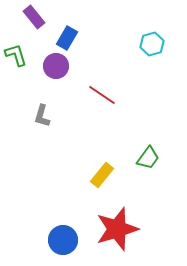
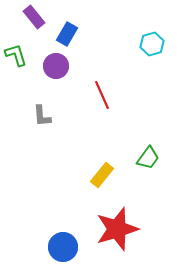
blue rectangle: moved 4 px up
red line: rotated 32 degrees clockwise
gray L-shape: rotated 20 degrees counterclockwise
blue circle: moved 7 px down
